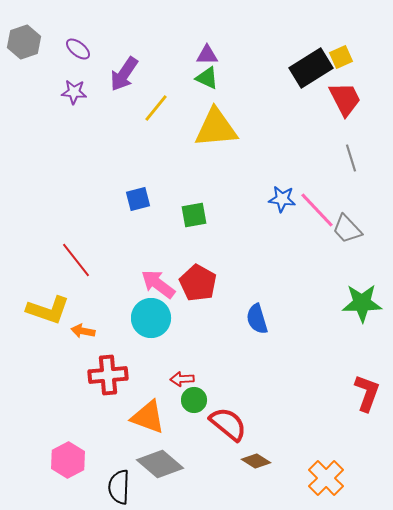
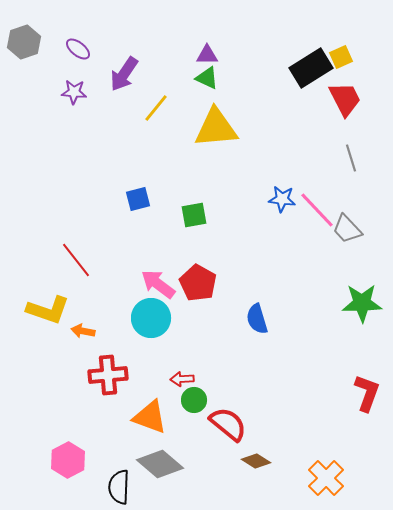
orange triangle: moved 2 px right
